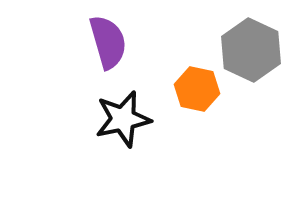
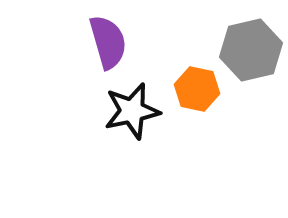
gray hexagon: rotated 22 degrees clockwise
black star: moved 9 px right, 8 px up
